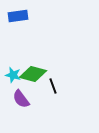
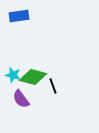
blue rectangle: moved 1 px right
green diamond: moved 3 px down
